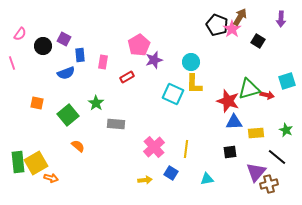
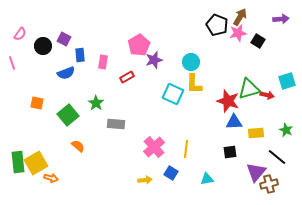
purple arrow at (281, 19): rotated 98 degrees counterclockwise
pink star at (232, 29): moved 6 px right, 4 px down; rotated 24 degrees clockwise
